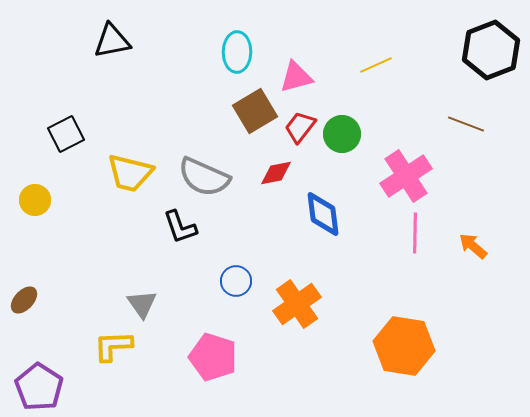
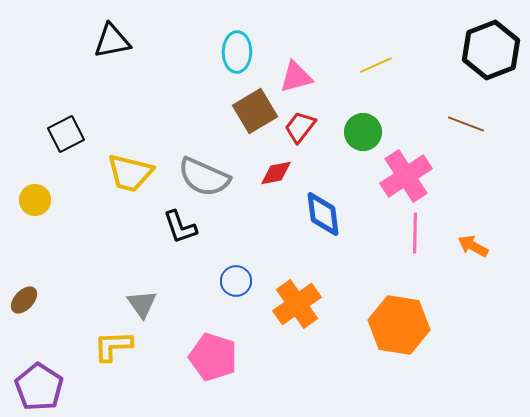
green circle: moved 21 px right, 2 px up
orange arrow: rotated 12 degrees counterclockwise
orange hexagon: moved 5 px left, 21 px up
